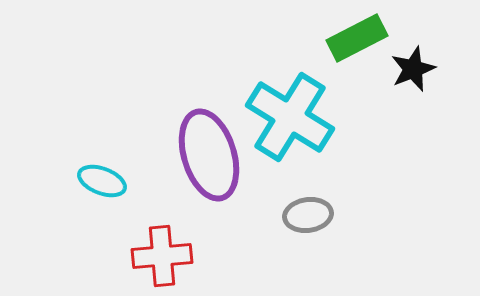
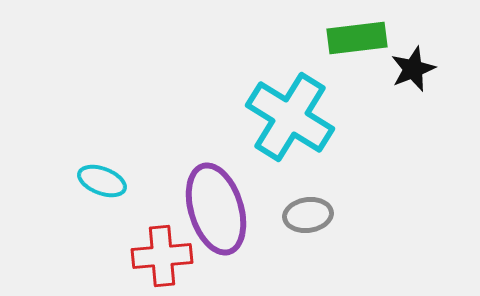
green rectangle: rotated 20 degrees clockwise
purple ellipse: moved 7 px right, 54 px down
